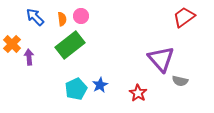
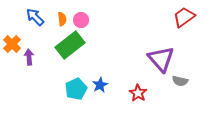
pink circle: moved 4 px down
